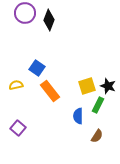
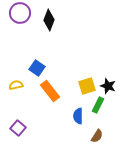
purple circle: moved 5 px left
